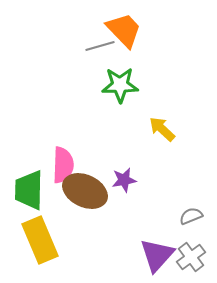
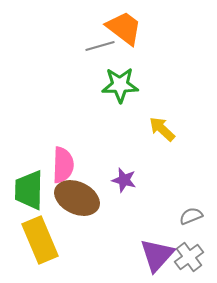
orange trapezoid: moved 2 px up; rotated 9 degrees counterclockwise
purple star: rotated 25 degrees clockwise
brown ellipse: moved 8 px left, 7 px down
gray cross: moved 2 px left
